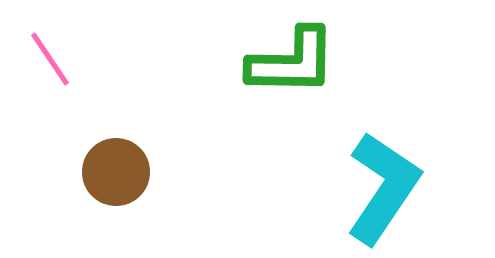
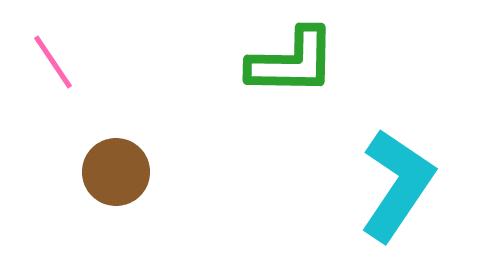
pink line: moved 3 px right, 3 px down
cyan L-shape: moved 14 px right, 3 px up
